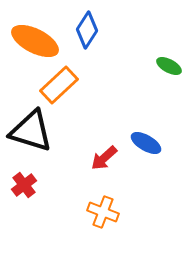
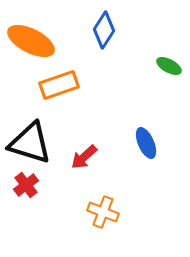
blue diamond: moved 17 px right
orange ellipse: moved 4 px left
orange rectangle: rotated 24 degrees clockwise
black triangle: moved 1 px left, 12 px down
blue ellipse: rotated 36 degrees clockwise
red arrow: moved 20 px left, 1 px up
red cross: moved 2 px right
